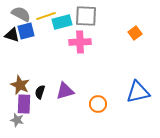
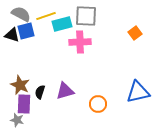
cyan rectangle: moved 2 px down
